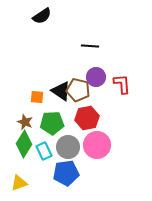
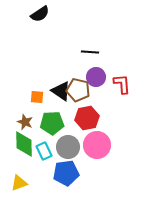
black semicircle: moved 2 px left, 2 px up
black line: moved 6 px down
green diamond: rotated 32 degrees counterclockwise
